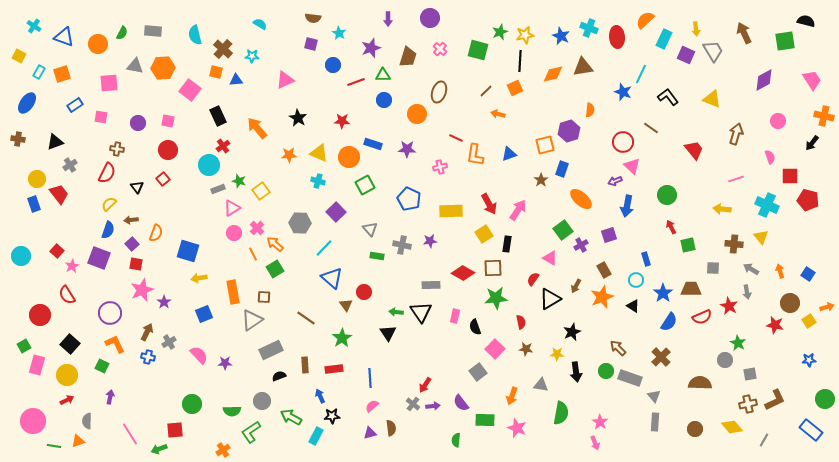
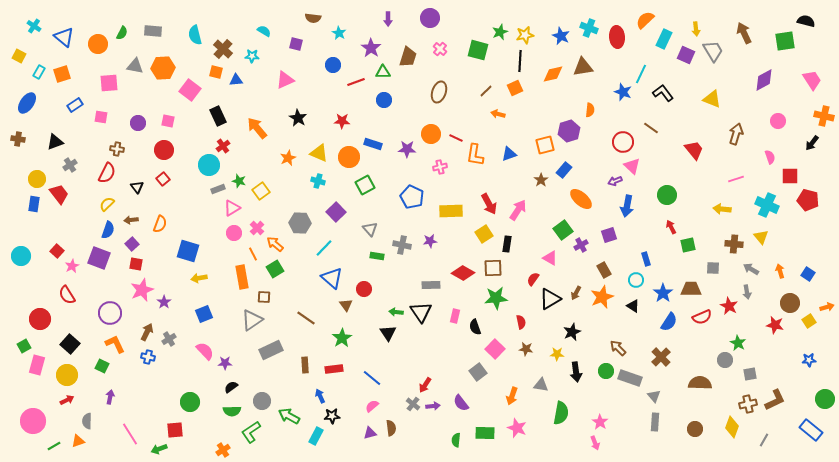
cyan semicircle at (260, 24): moved 4 px right, 7 px down
blue triangle at (64, 37): rotated 20 degrees clockwise
purple square at (311, 44): moved 15 px left
purple star at (371, 48): rotated 18 degrees counterclockwise
green triangle at (383, 75): moved 3 px up
black L-shape at (668, 97): moved 5 px left, 4 px up
orange circle at (417, 114): moved 14 px right, 20 px down
red circle at (168, 150): moved 4 px left
orange star at (289, 155): moved 1 px left, 3 px down; rotated 21 degrees counterclockwise
blue rectangle at (562, 169): moved 2 px right, 1 px down; rotated 21 degrees clockwise
blue pentagon at (409, 199): moved 3 px right, 2 px up
blue rectangle at (34, 204): rotated 28 degrees clockwise
yellow semicircle at (109, 204): moved 2 px left
orange semicircle at (156, 233): moved 4 px right, 9 px up
brown arrow at (576, 286): moved 7 px down
orange rectangle at (233, 292): moved 9 px right, 15 px up
red circle at (364, 292): moved 3 px up
red circle at (40, 315): moved 4 px down
gray cross at (169, 342): moved 3 px up
pink semicircle at (199, 355): moved 6 px right, 4 px up
black semicircle at (279, 376): moved 48 px left, 11 px down; rotated 16 degrees counterclockwise
blue line at (370, 378): moved 2 px right; rotated 48 degrees counterclockwise
green circle at (192, 404): moved 2 px left, 2 px up
green arrow at (291, 417): moved 2 px left, 1 px up
green rectangle at (485, 420): moved 13 px down
yellow diamond at (732, 427): rotated 60 degrees clockwise
green line at (54, 446): rotated 40 degrees counterclockwise
